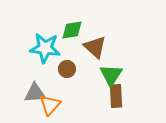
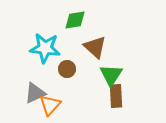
green diamond: moved 3 px right, 10 px up
gray triangle: rotated 20 degrees counterclockwise
